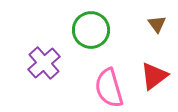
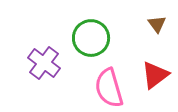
green circle: moved 8 px down
purple cross: rotated 12 degrees counterclockwise
red triangle: moved 1 px right, 1 px up
